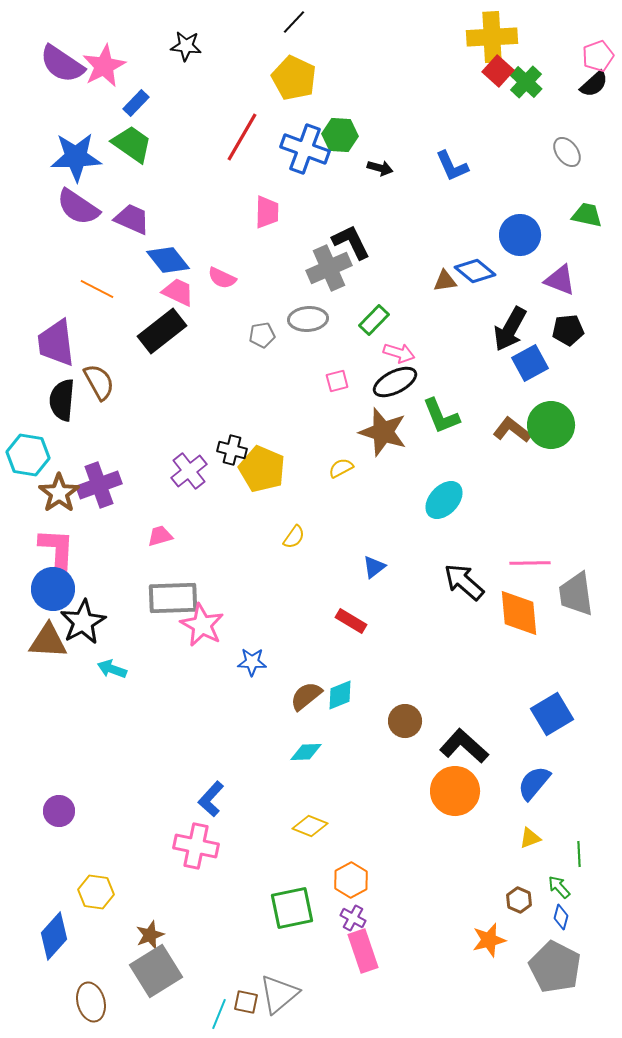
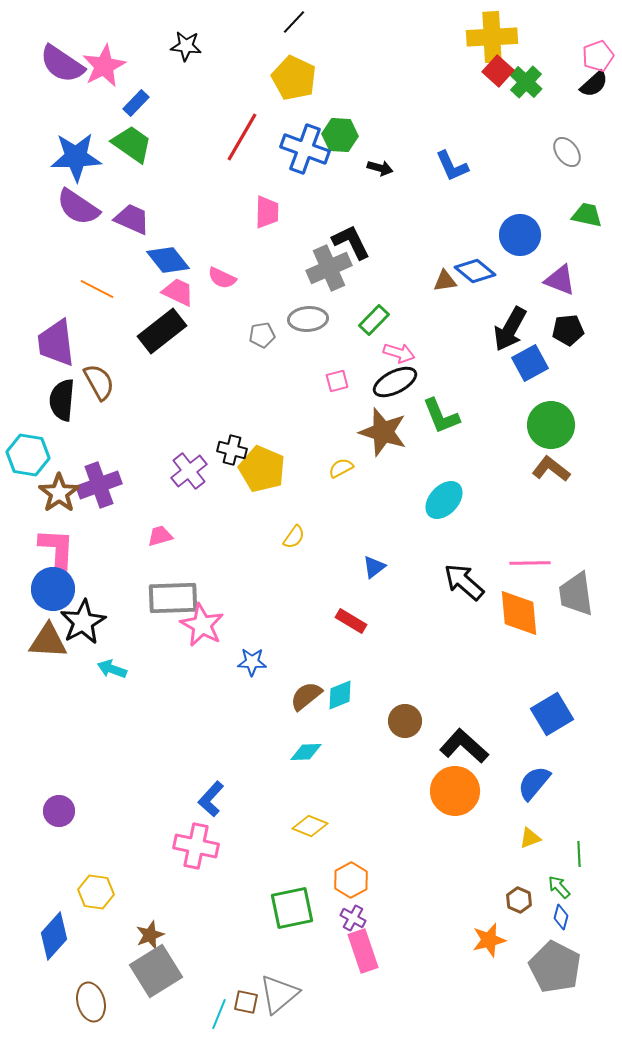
brown L-shape at (512, 430): moved 39 px right, 39 px down
